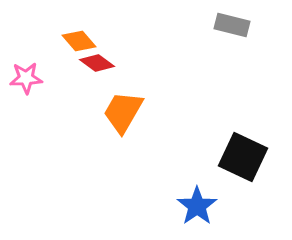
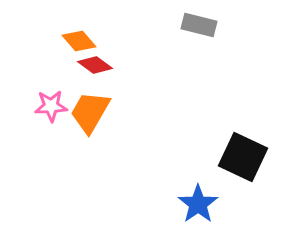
gray rectangle: moved 33 px left
red diamond: moved 2 px left, 2 px down
pink star: moved 25 px right, 28 px down
orange trapezoid: moved 33 px left
blue star: moved 1 px right, 2 px up
